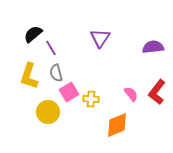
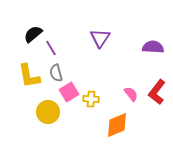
purple semicircle: rotated 10 degrees clockwise
yellow L-shape: rotated 28 degrees counterclockwise
